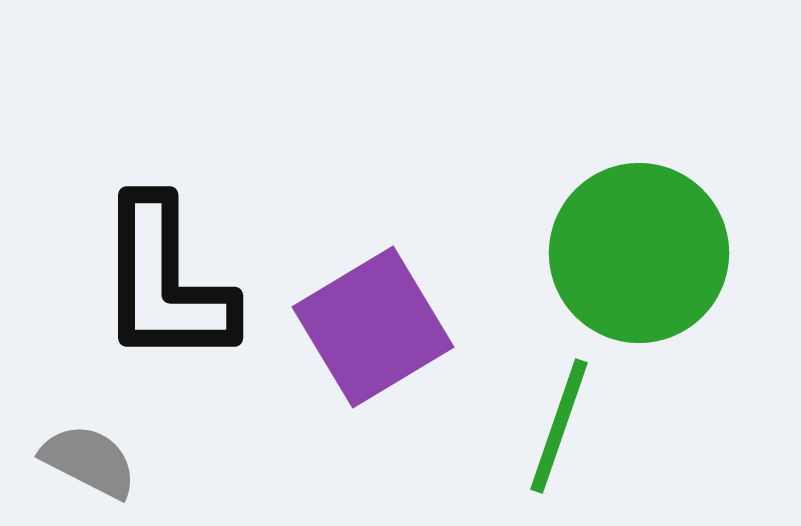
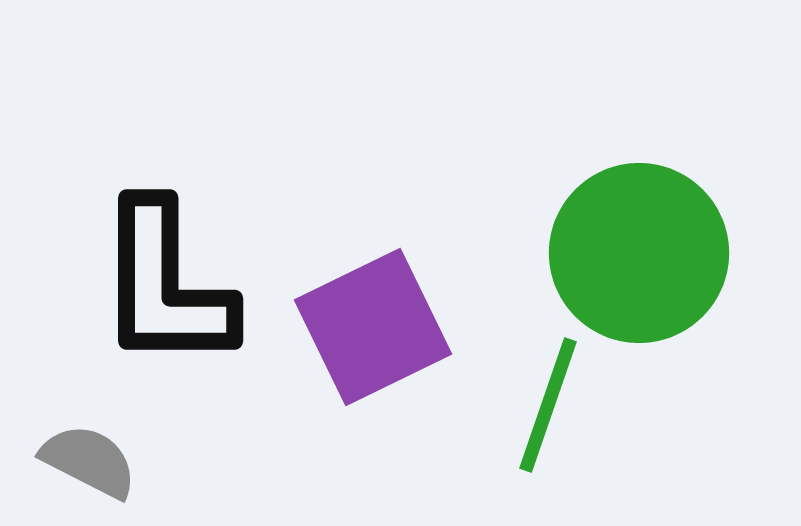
black L-shape: moved 3 px down
purple square: rotated 5 degrees clockwise
green line: moved 11 px left, 21 px up
